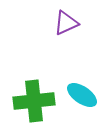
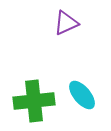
cyan ellipse: rotated 16 degrees clockwise
